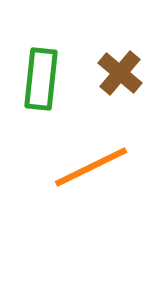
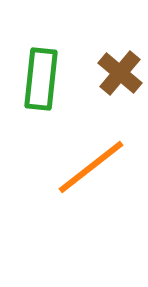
orange line: rotated 12 degrees counterclockwise
